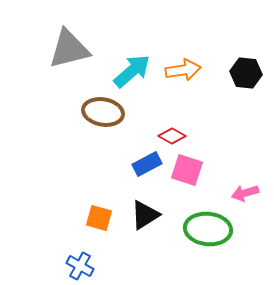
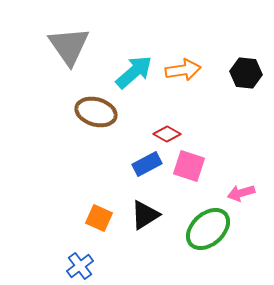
gray triangle: moved 3 px up; rotated 51 degrees counterclockwise
cyan arrow: moved 2 px right, 1 px down
brown ellipse: moved 7 px left; rotated 6 degrees clockwise
red diamond: moved 5 px left, 2 px up
pink square: moved 2 px right, 4 px up
pink arrow: moved 4 px left
orange square: rotated 8 degrees clockwise
green ellipse: rotated 48 degrees counterclockwise
blue cross: rotated 24 degrees clockwise
